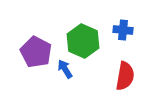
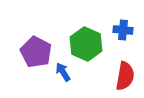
green hexagon: moved 3 px right, 3 px down
blue arrow: moved 2 px left, 3 px down
